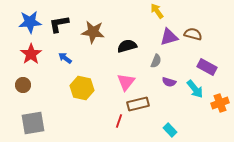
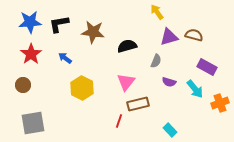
yellow arrow: moved 1 px down
brown semicircle: moved 1 px right, 1 px down
yellow hexagon: rotated 15 degrees clockwise
